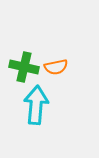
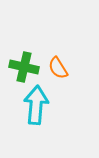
orange semicircle: moved 2 px right, 1 px down; rotated 70 degrees clockwise
